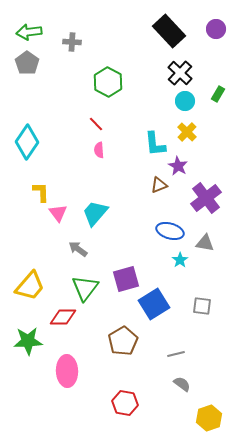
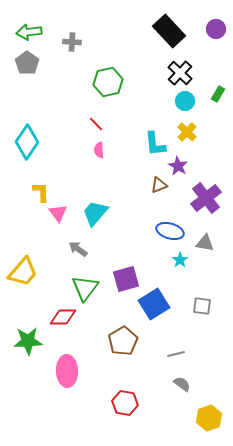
green hexagon: rotated 20 degrees clockwise
yellow trapezoid: moved 7 px left, 14 px up
